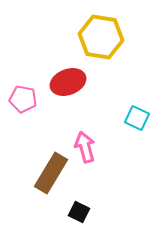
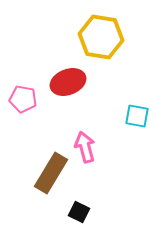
cyan square: moved 2 px up; rotated 15 degrees counterclockwise
